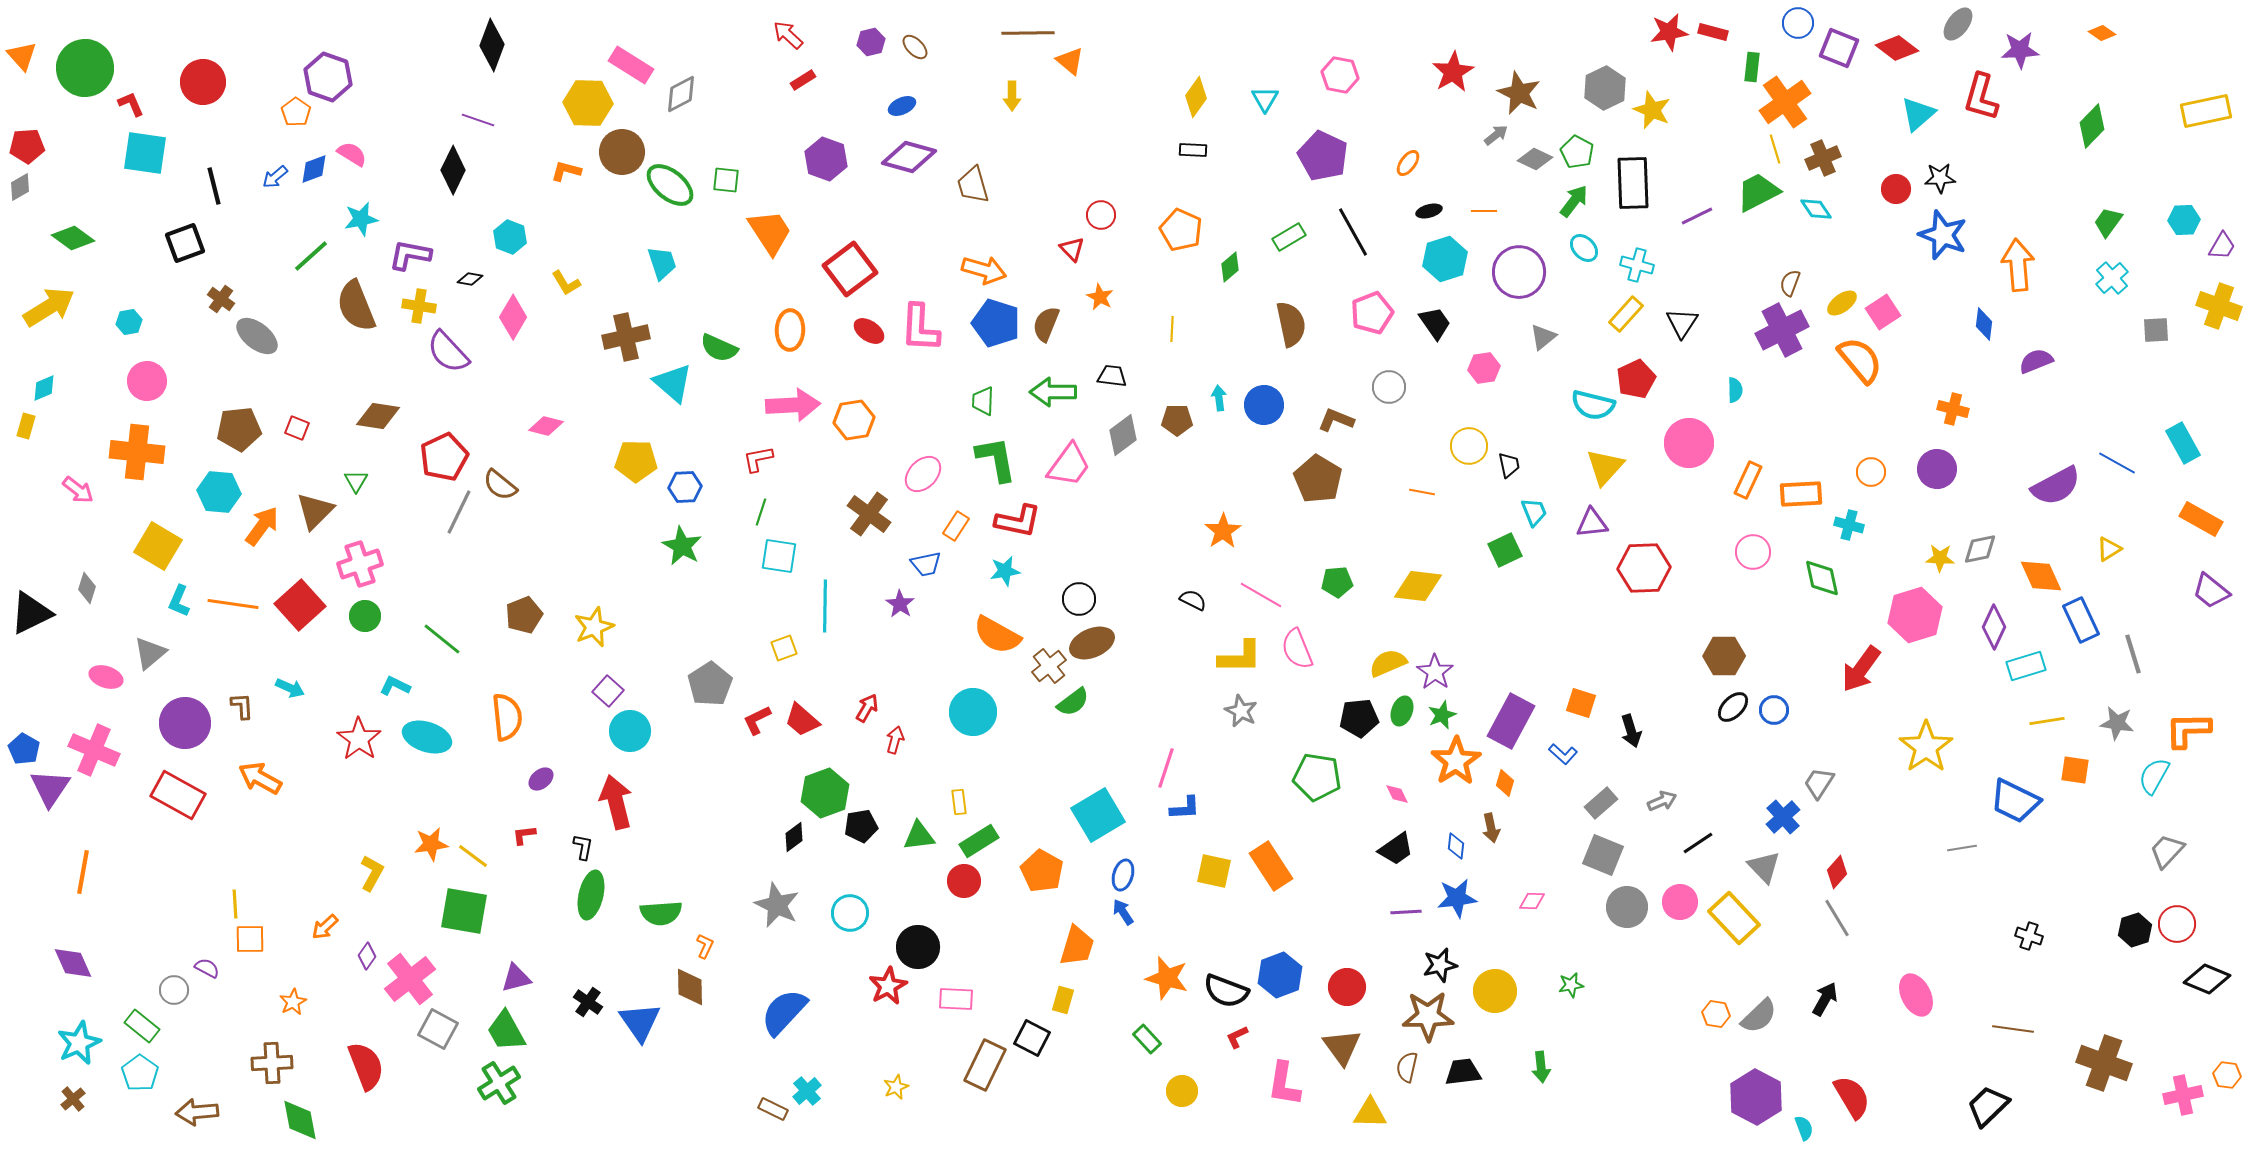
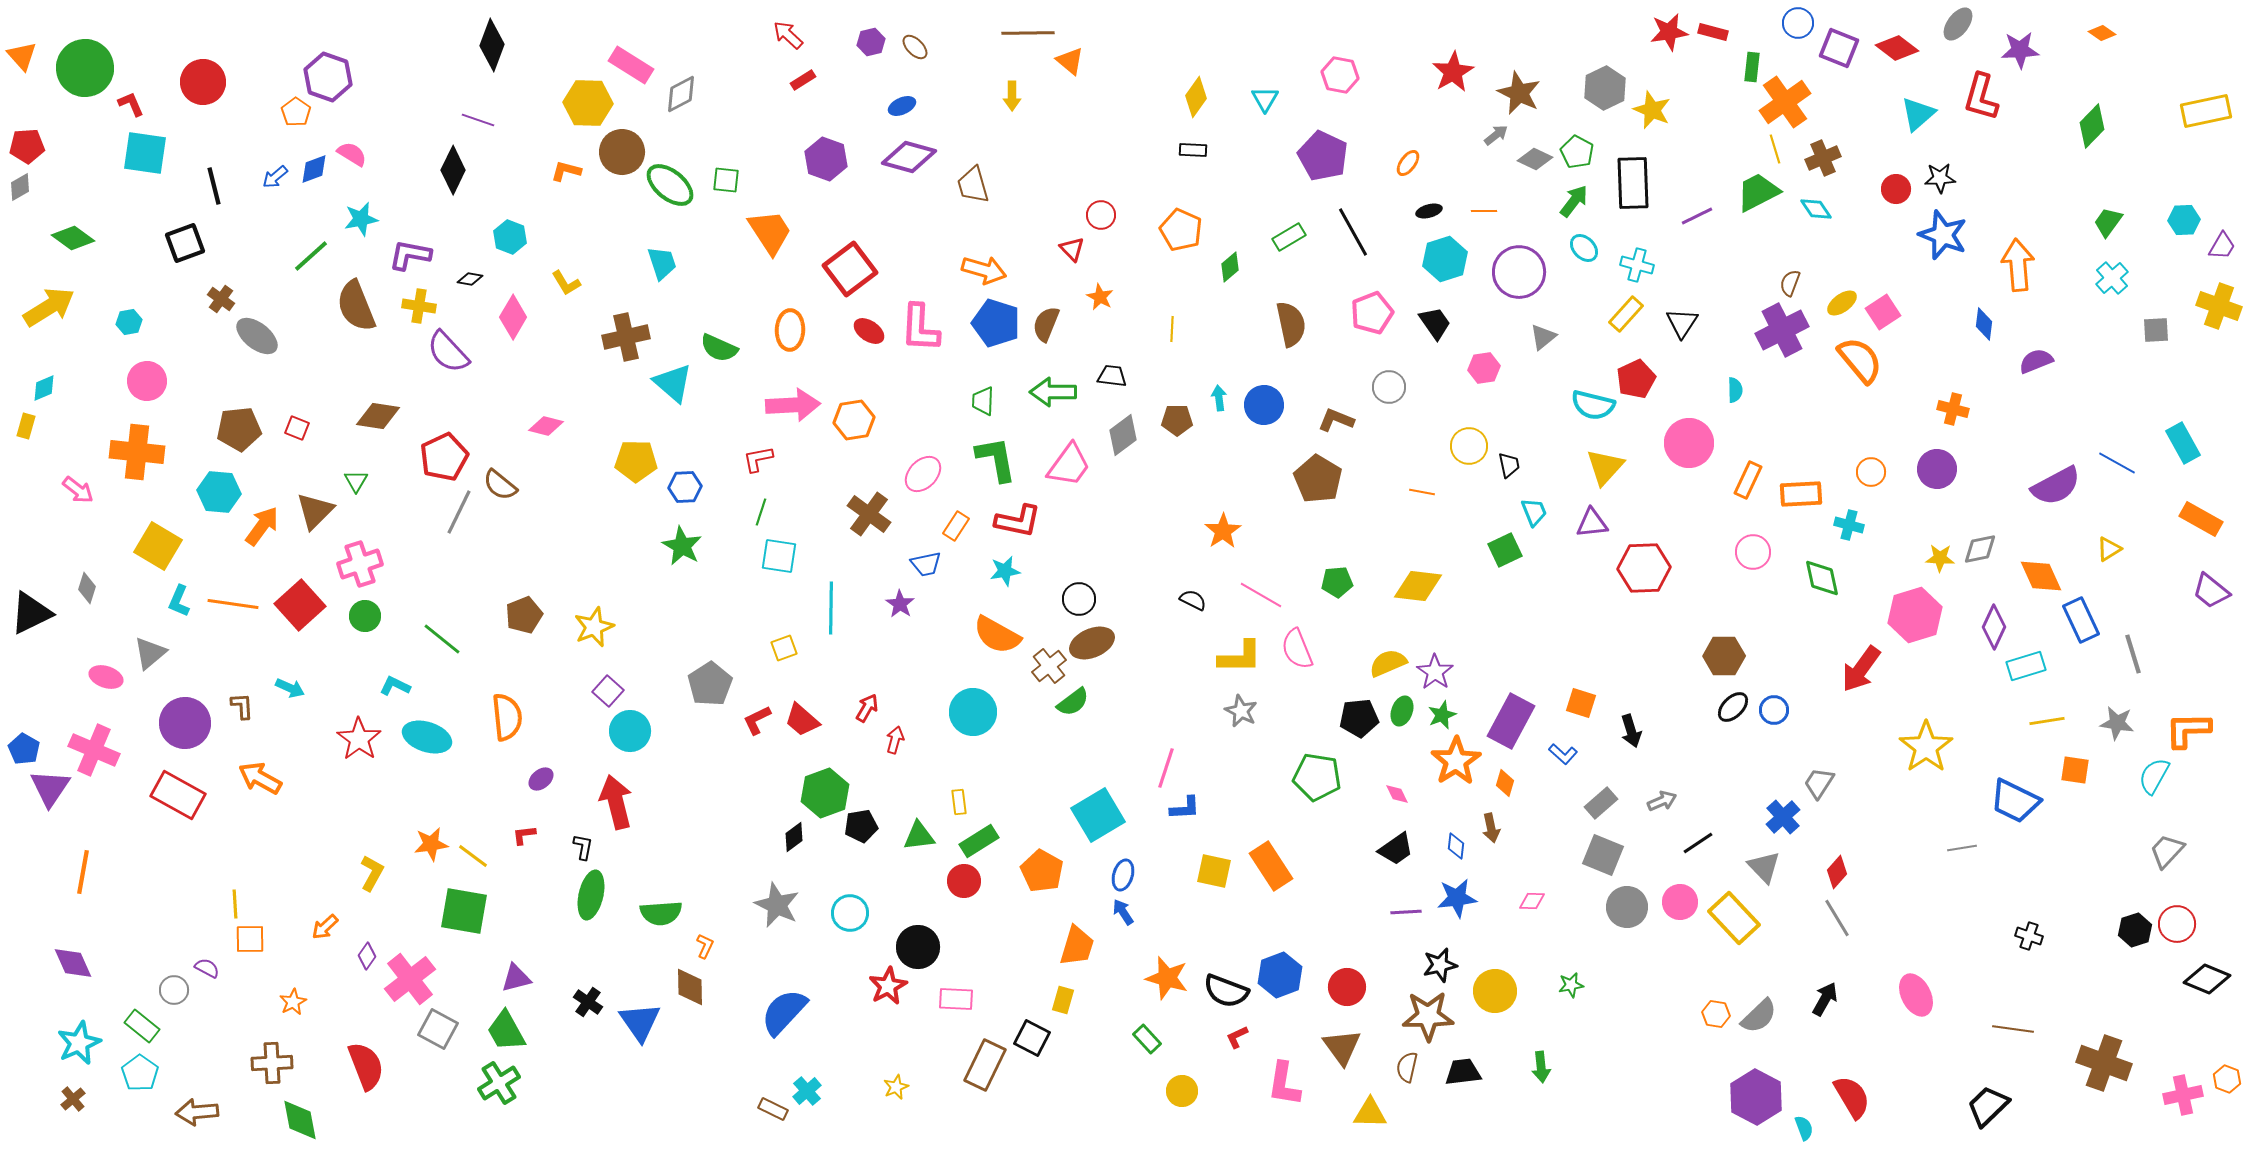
cyan line at (825, 606): moved 6 px right, 2 px down
orange hexagon at (2227, 1075): moved 4 px down; rotated 12 degrees clockwise
